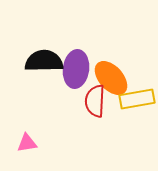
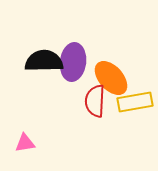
purple ellipse: moved 3 px left, 7 px up
yellow rectangle: moved 2 px left, 3 px down
pink triangle: moved 2 px left
